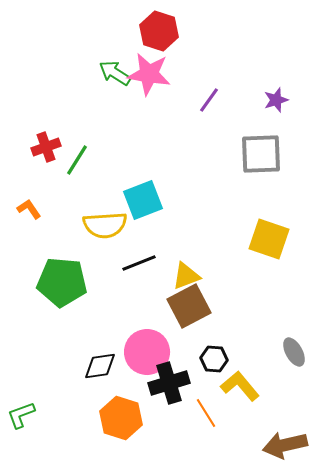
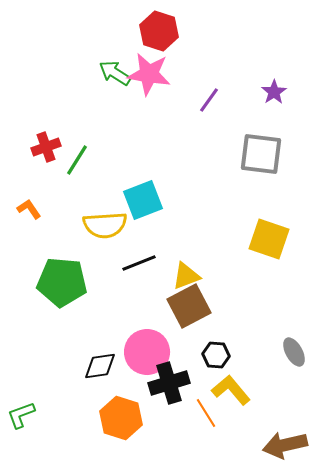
purple star: moved 2 px left, 8 px up; rotated 15 degrees counterclockwise
gray square: rotated 9 degrees clockwise
black hexagon: moved 2 px right, 4 px up
yellow L-shape: moved 9 px left, 4 px down
